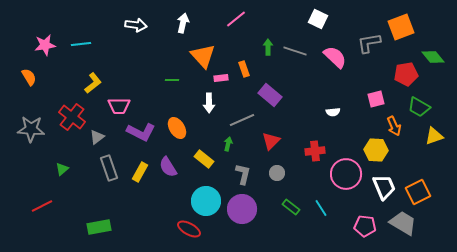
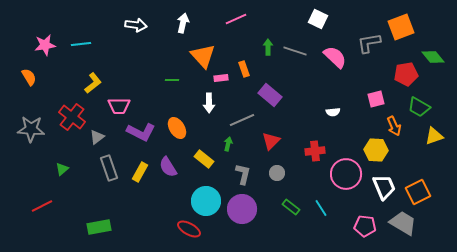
pink line at (236, 19): rotated 15 degrees clockwise
